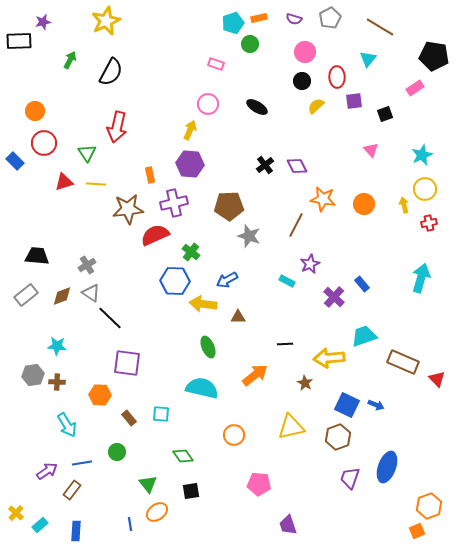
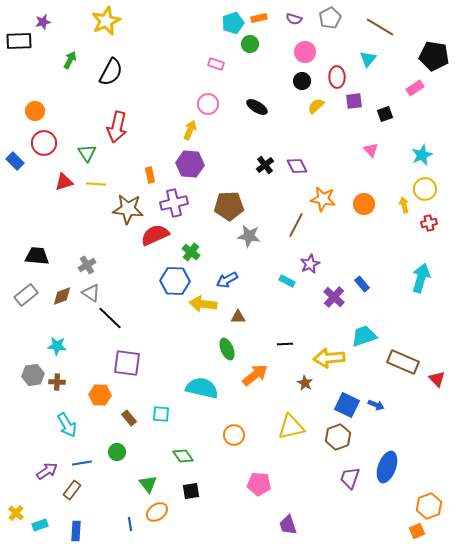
brown star at (128, 209): rotated 12 degrees clockwise
gray star at (249, 236): rotated 10 degrees counterclockwise
green ellipse at (208, 347): moved 19 px right, 2 px down
cyan rectangle at (40, 525): rotated 21 degrees clockwise
